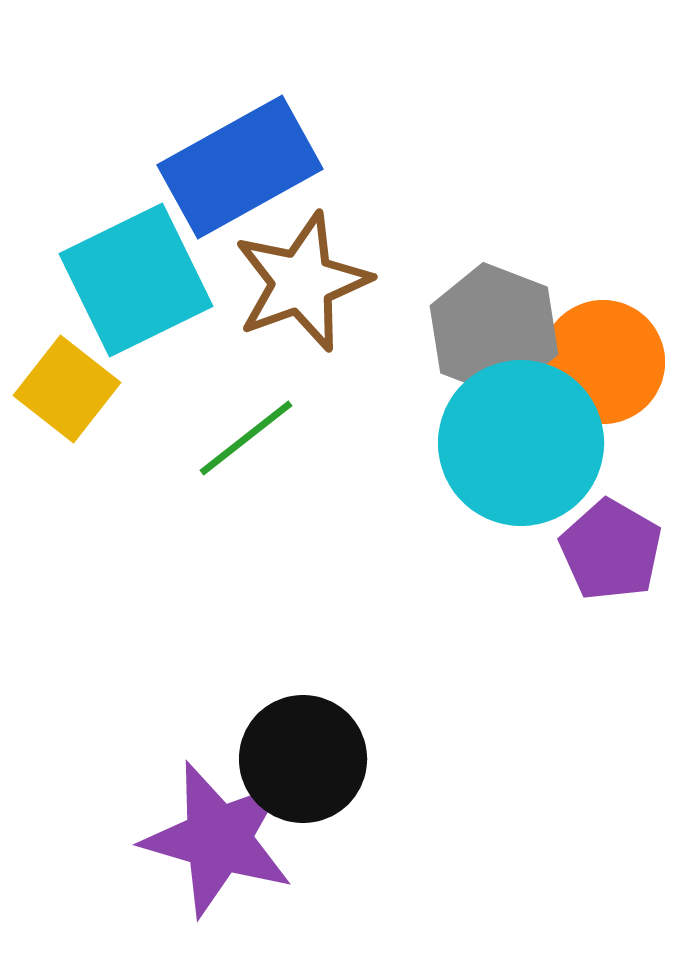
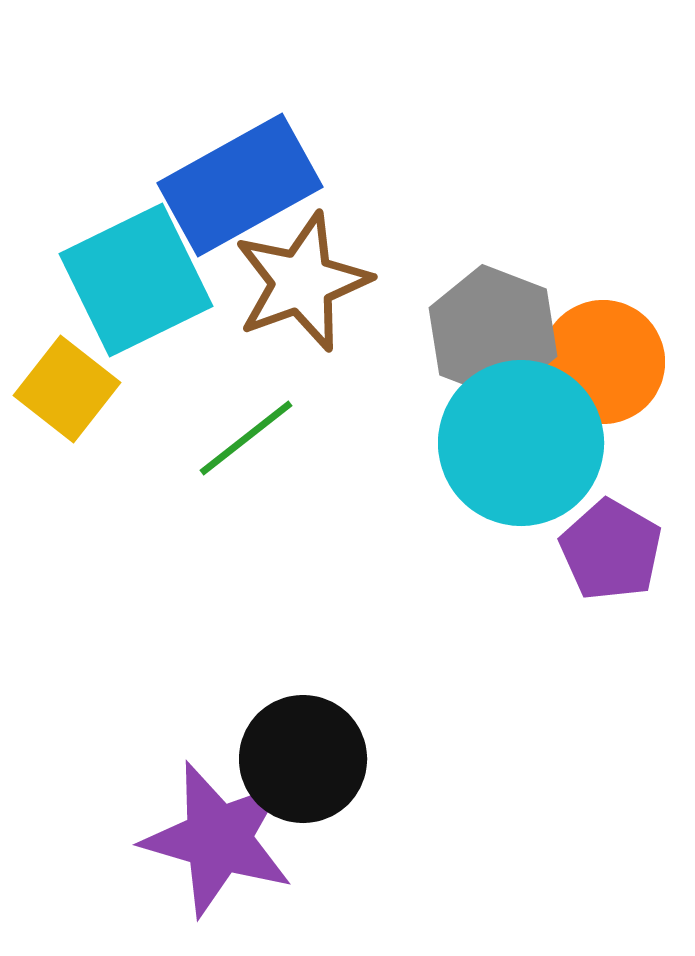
blue rectangle: moved 18 px down
gray hexagon: moved 1 px left, 2 px down
